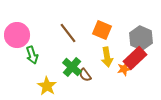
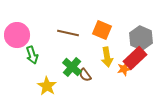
brown line: rotated 40 degrees counterclockwise
